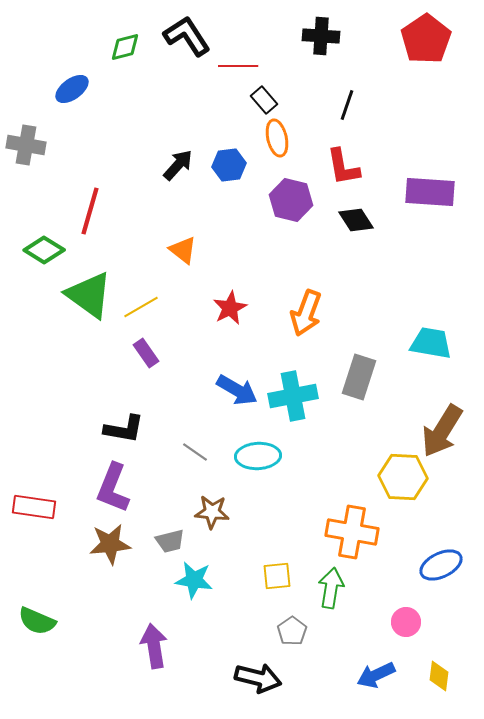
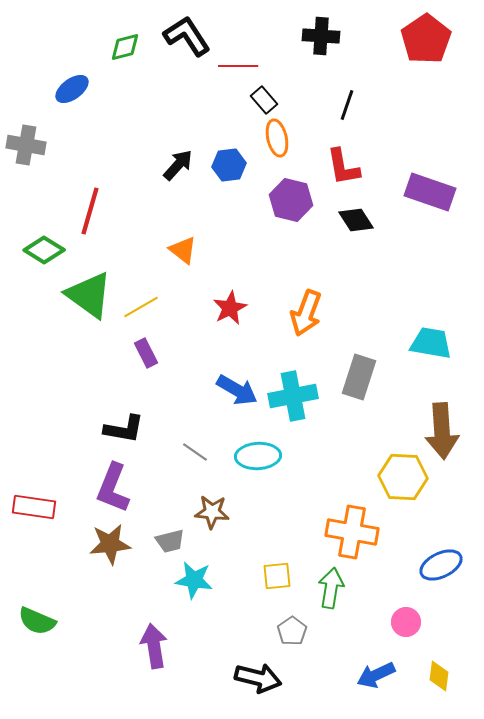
purple rectangle at (430, 192): rotated 15 degrees clockwise
purple rectangle at (146, 353): rotated 8 degrees clockwise
brown arrow at (442, 431): rotated 36 degrees counterclockwise
